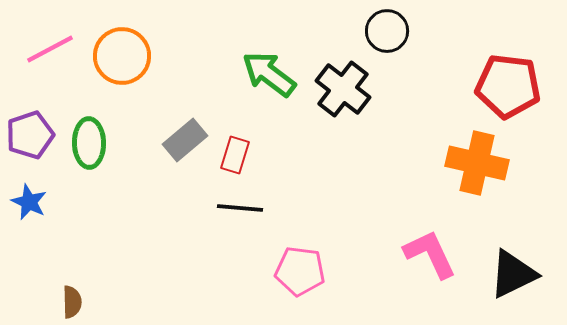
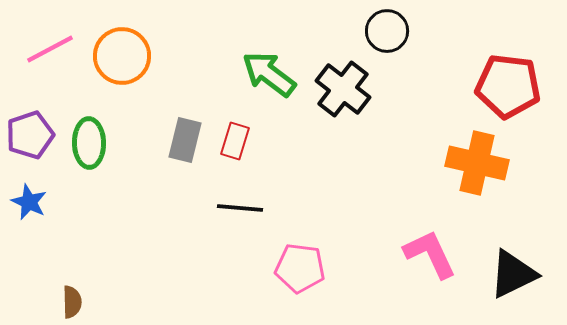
gray rectangle: rotated 36 degrees counterclockwise
red rectangle: moved 14 px up
pink pentagon: moved 3 px up
